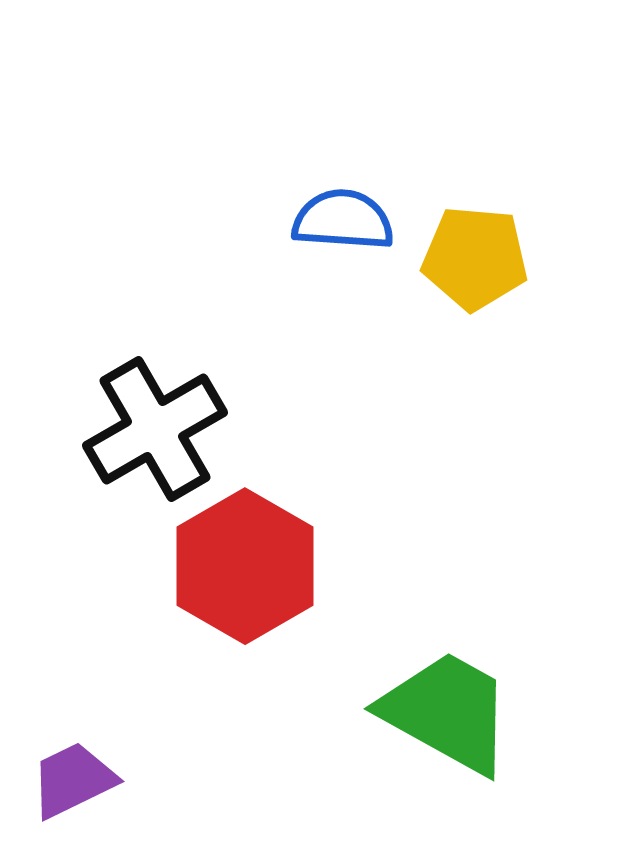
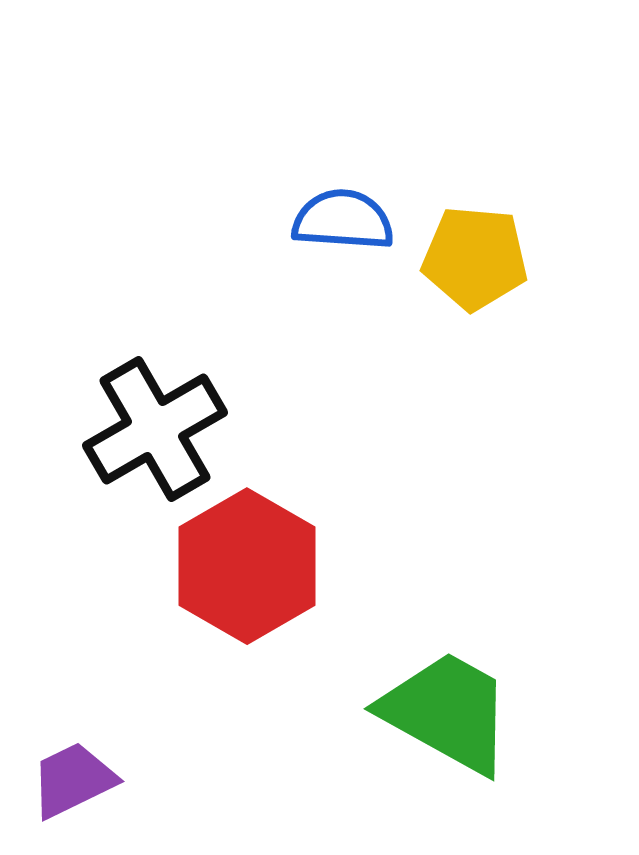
red hexagon: moved 2 px right
